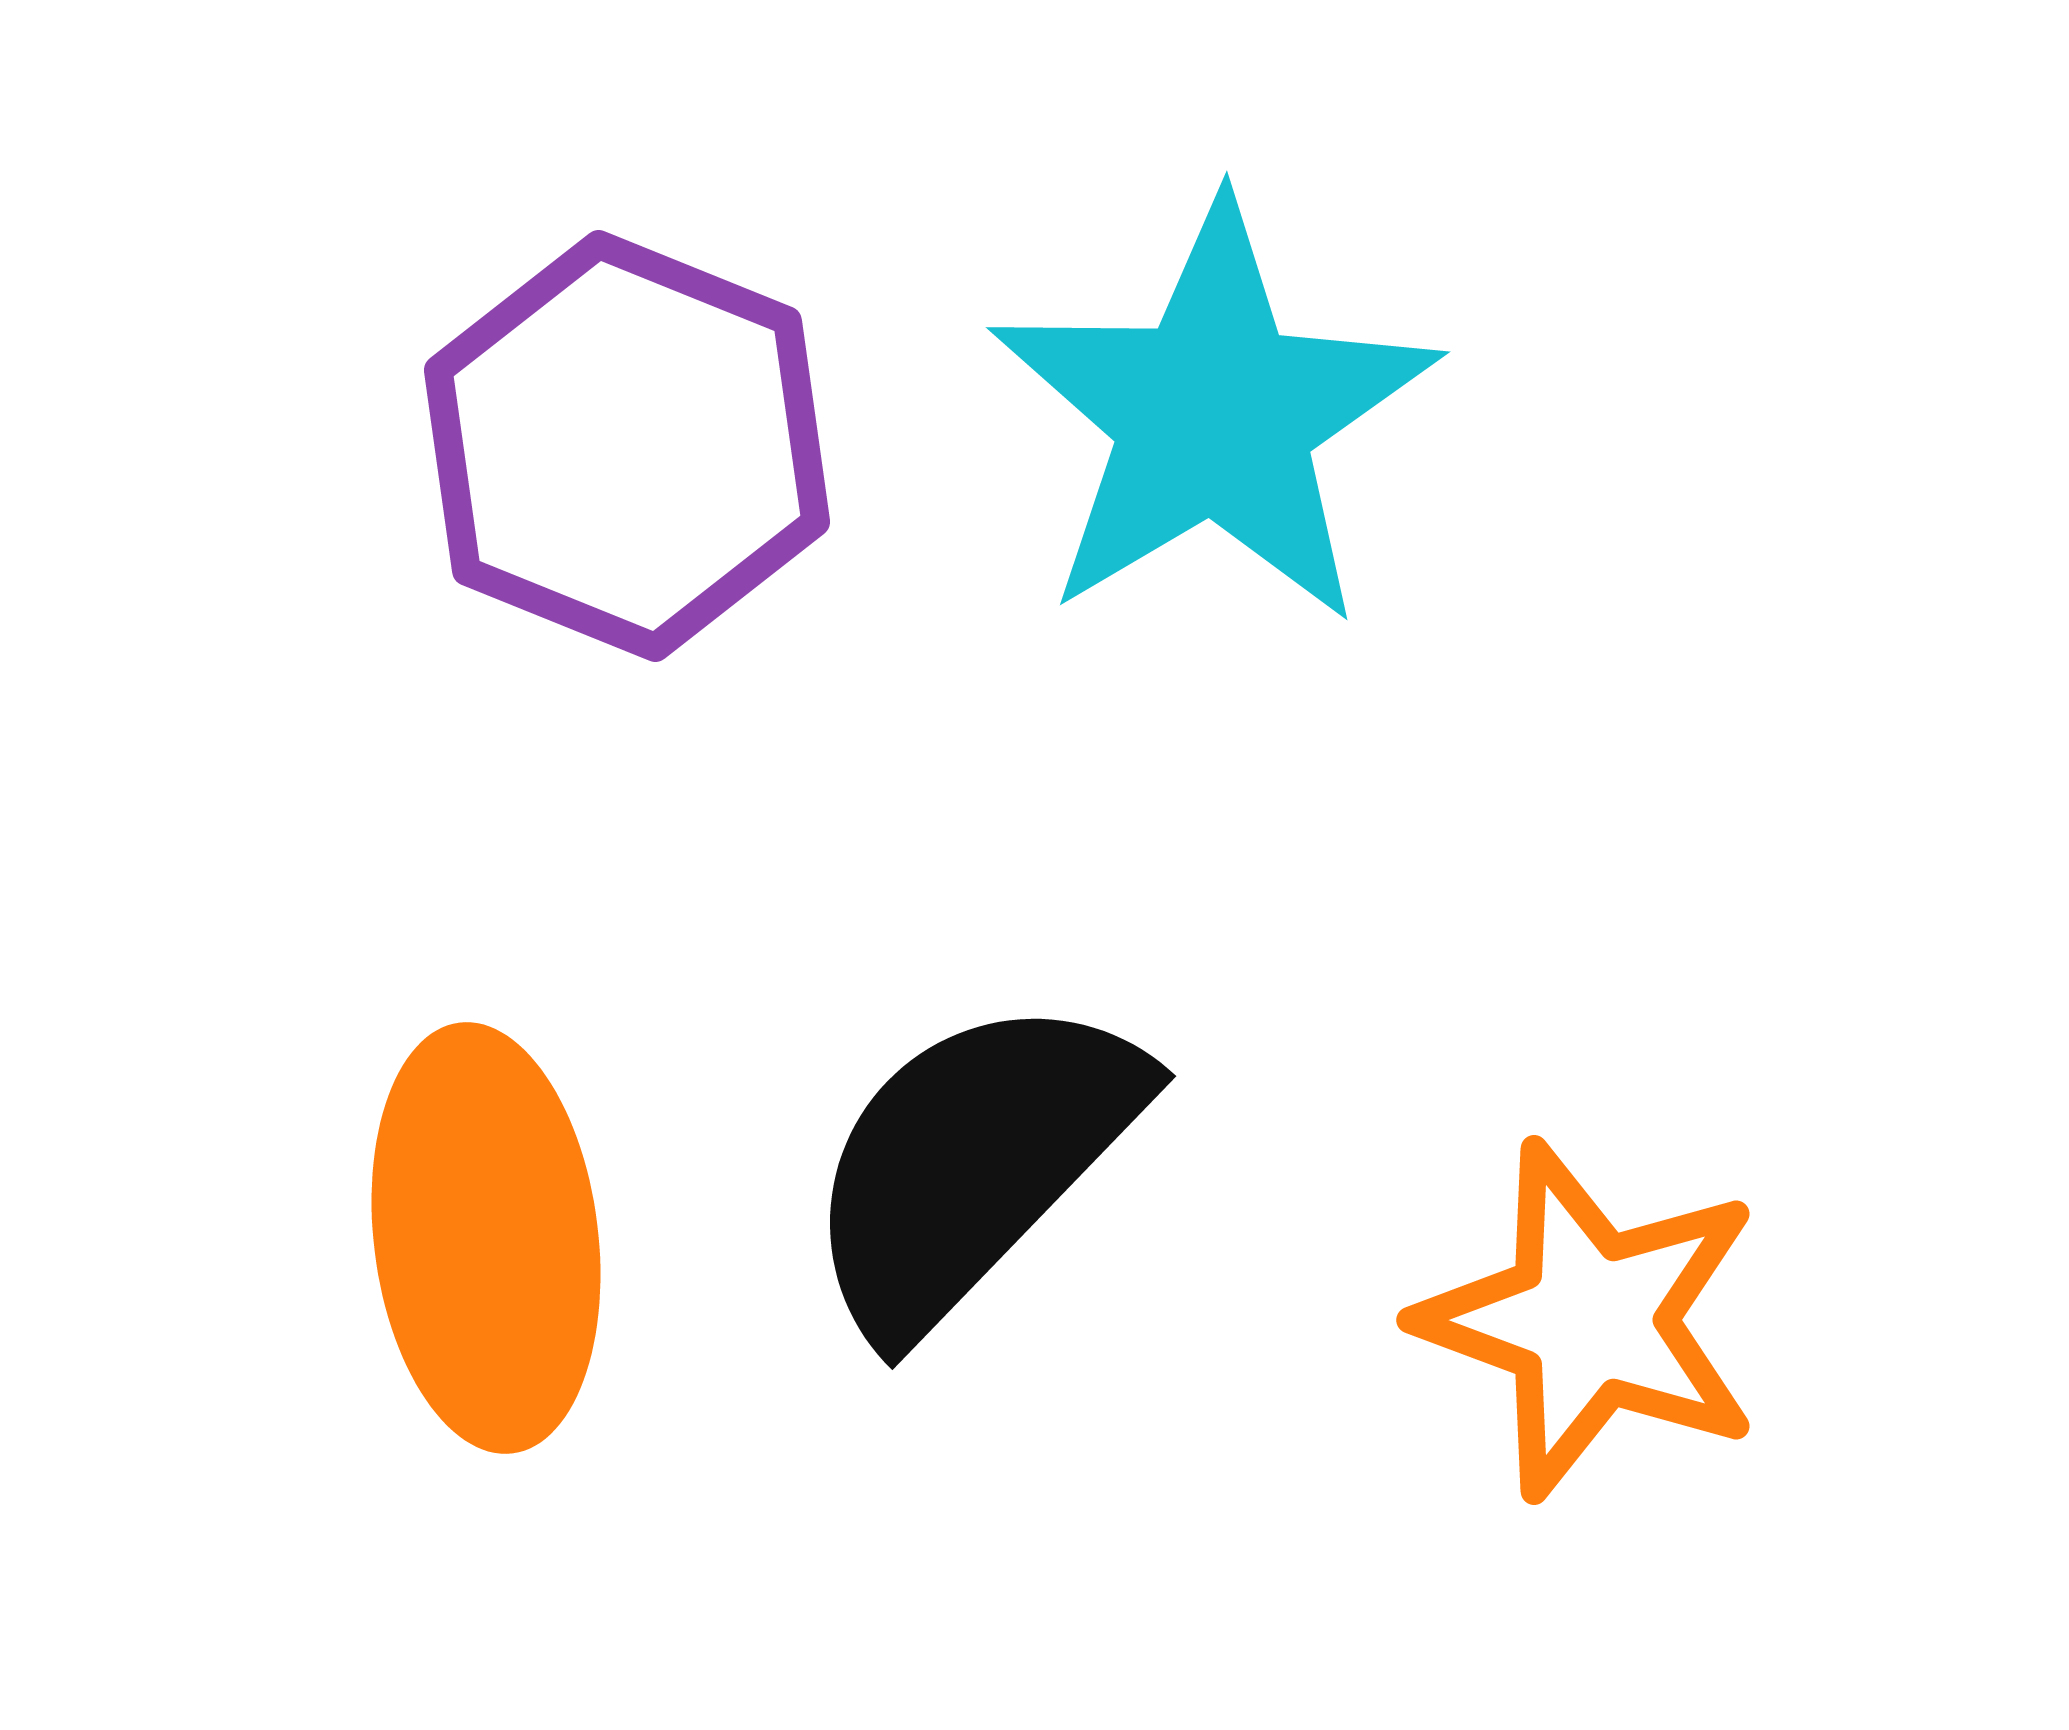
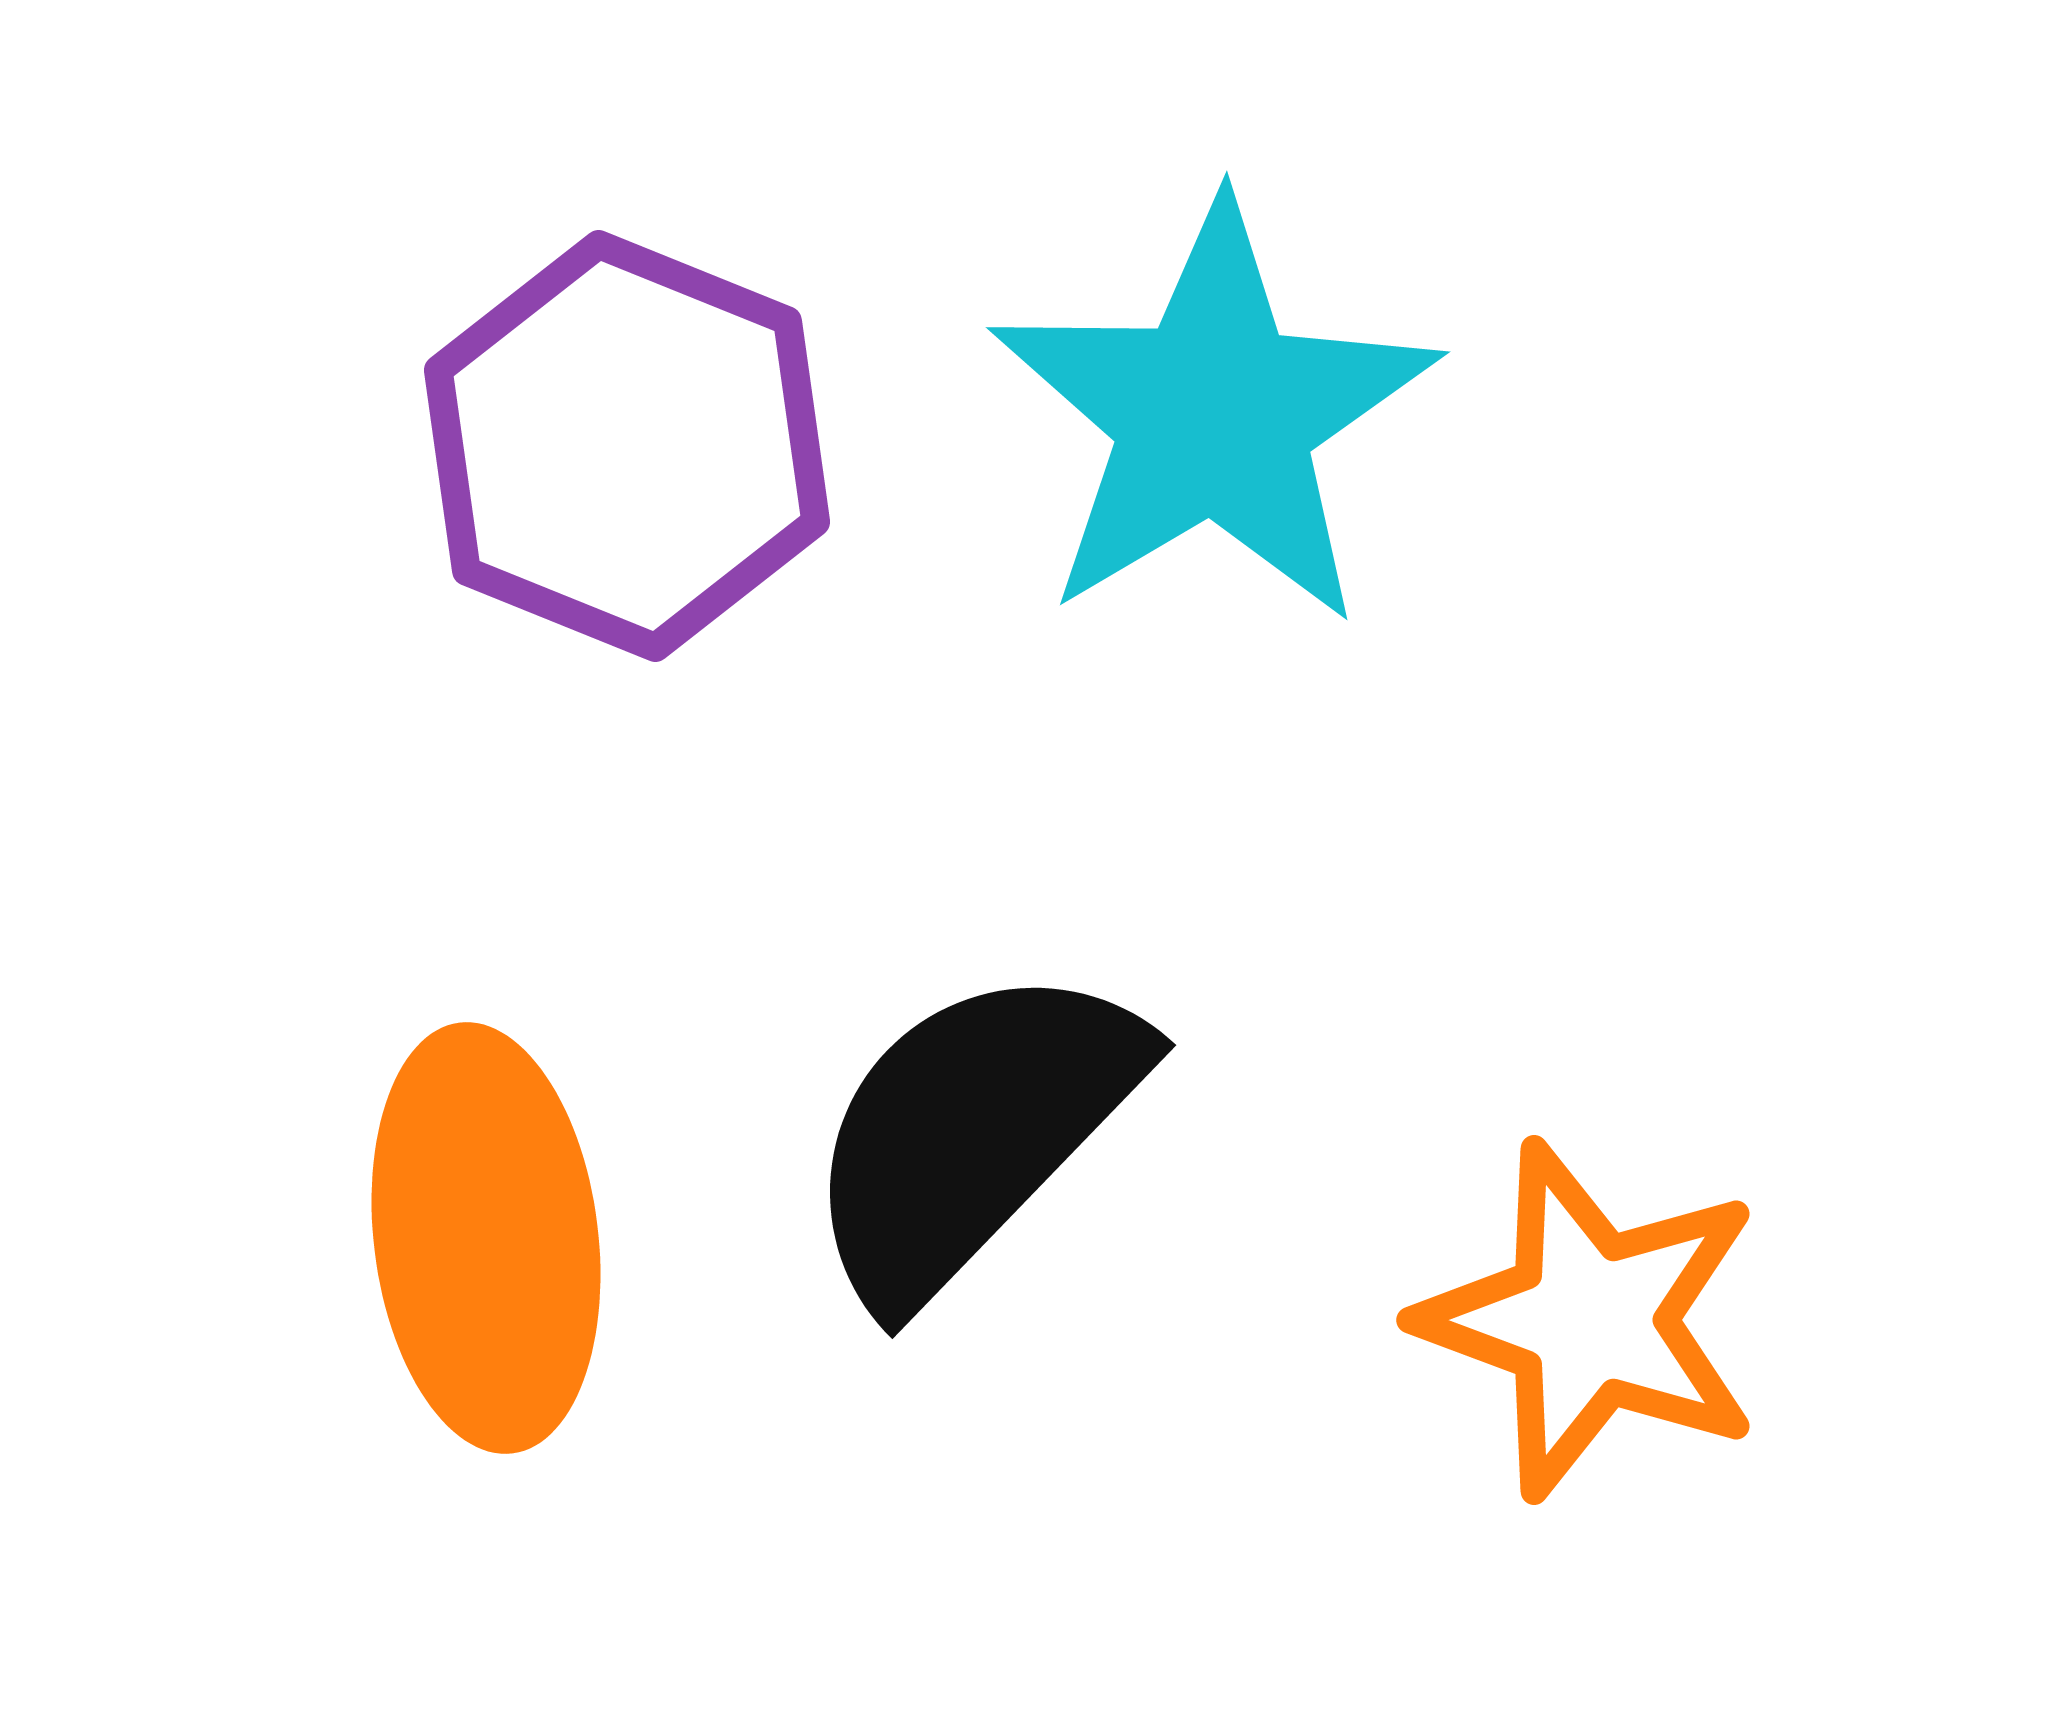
black semicircle: moved 31 px up
